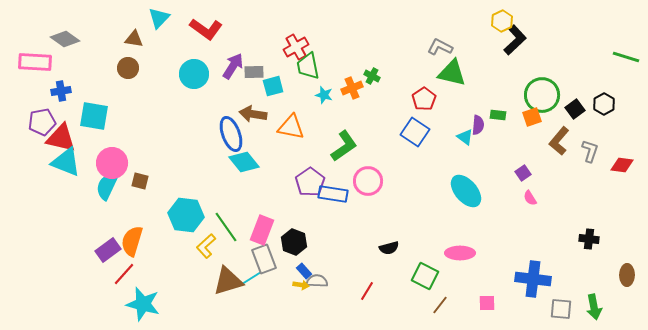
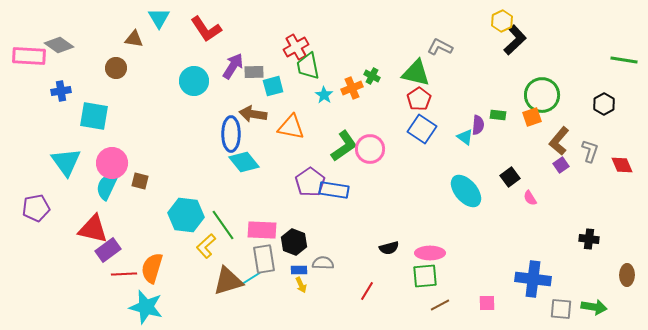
cyan triangle at (159, 18): rotated 15 degrees counterclockwise
red L-shape at (206, 29): rotated 20 degrees clockwise
gray diamond at (65, 39): moved 6 px left, 6 px down
green line at (626, 57): moved 2 px left, 3 px down; rotated 8 degrees counterclockwise
pink rectangle at (35, 62): moved 6 px left, 6 px up
brown circle at (128, 68): moved 12 px left
green triangle at (452, 73): moved 36 px left
cyan circle at (194, 74): moved 7 px down
cyan star at (324, 95): rotated 18 degrees clockwise
red pentagon at (424, 99): moved 5 px left
black square at (575, 109): moved 65 px left, 68 px down
purple pentagon at (42, 122): moved 6 px left, 86 px down
blue square at (415, 132): moved 7 px right, 3 px up
blue ellipse at (231, 134): rotated 20 degrees clockwise
red triangle at (61, 138): moved 32 px right, 91 px down
cyan triangle at (66, 162): rotated 32 degrees clockwise
red diamond at (622, 165): rotated 60 degrees clockwise
purple square at (523, 173): moved 38 px right, 8 px up
pink circle at (368, 181): moved 2 px right, 32 px up
blue rectangle at (333, 194): moved 1 px right, 4 px up
green line at (226, 227): moved 3 px left, 2 px up
pink rectangle at (262, 230): rotated 72 degrees clockwise
orange semicircle at (132, 241): moved 20 px right, 27 px down
pink ellipse at (460, 253): moved 30 px left
gray rectangle at (264, 259): rotated 12 degrees clockwise
blue rectangle at (304, 271): moved 5 px left, 1 px up; rotated 49 degrees counterclockwise
red line at (124, 274): rotated 45 degrees clockwise
green square at (425, 276): rotated 32 degrees counterclockwise
gray semicircle at (317, 281): moved 6 px right, 18 px up
yellow arrow at (301, 285): rotated 56 degrees clockwise
cyan star at (143, 304): moved 3 px right, 3 px down
brown line at (440, 305): rotated 24 degrees clockwise
green arrow at (594, 307): rotated 70 degrees counterclockwise
